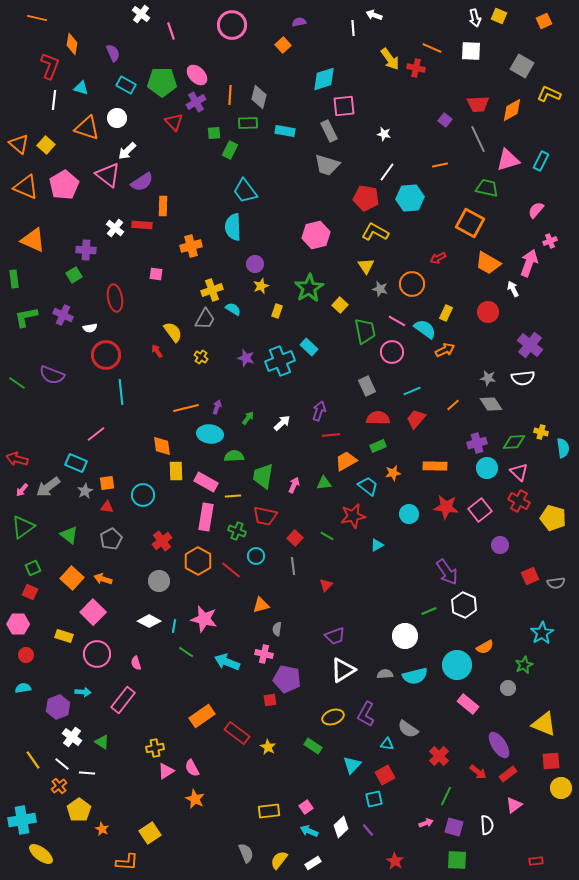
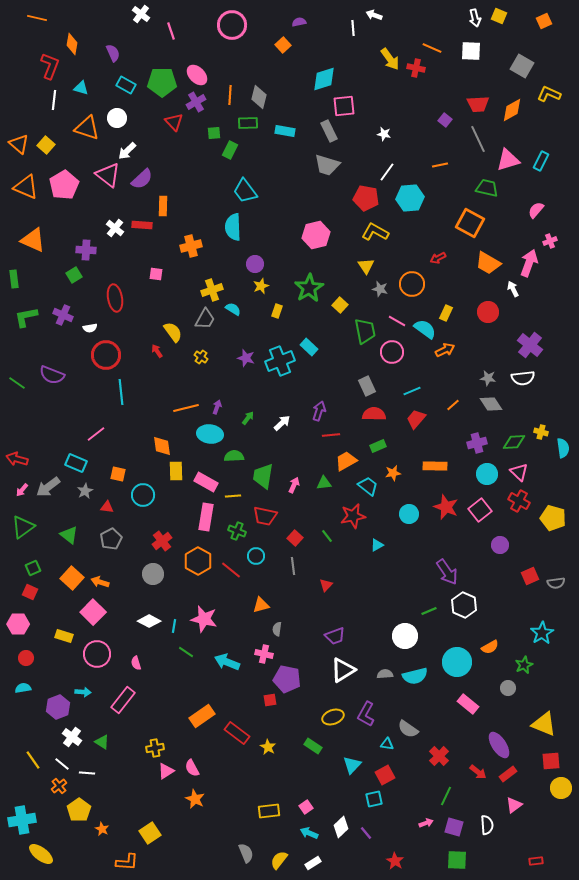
purple semicircle at (142, 182): moved 3 px up; rotated 10 degrees counterclockwise
red semicircle at (378, 418): moved 4 px left, 4 px up
cyan circle at (487, 468): moved 6 px down
orange square at (107, 483): moved 11 px right, 9 px up; rotated 21 degrees clockwise
red star at (446, 507): rotated 15 degrees clockwise
green line at (327, 536): rotated 24 degrees clockwise
orange arrow at (103, 579): moved 3 px left, 3 px down
gray circle at (159, 581): moved 6 px left, 7 px up
orange semicircle at (485, 647): moved 5 px right
red circle at (26, 655): moved 3 px down
cyan circle at (457, 665): moved 3 px up
purple line at (368, 830): moved 2 px left, 3 px down
cyan arrow at (309, 831): moved 2 px down
